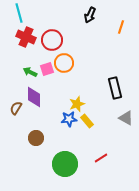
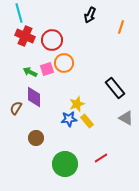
red cross: moved 1 px left, 1 px up
black rectangle: rotated 25 degrees counterclockwise
